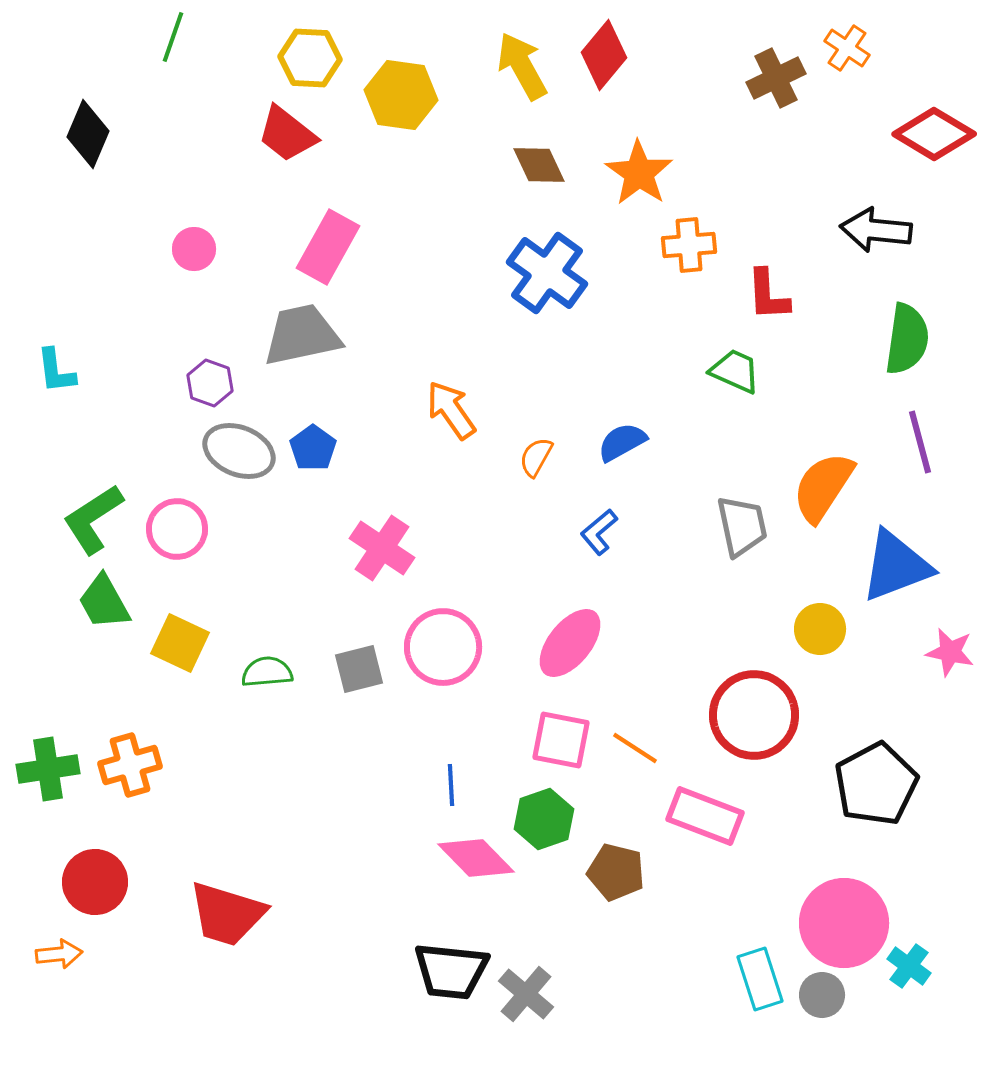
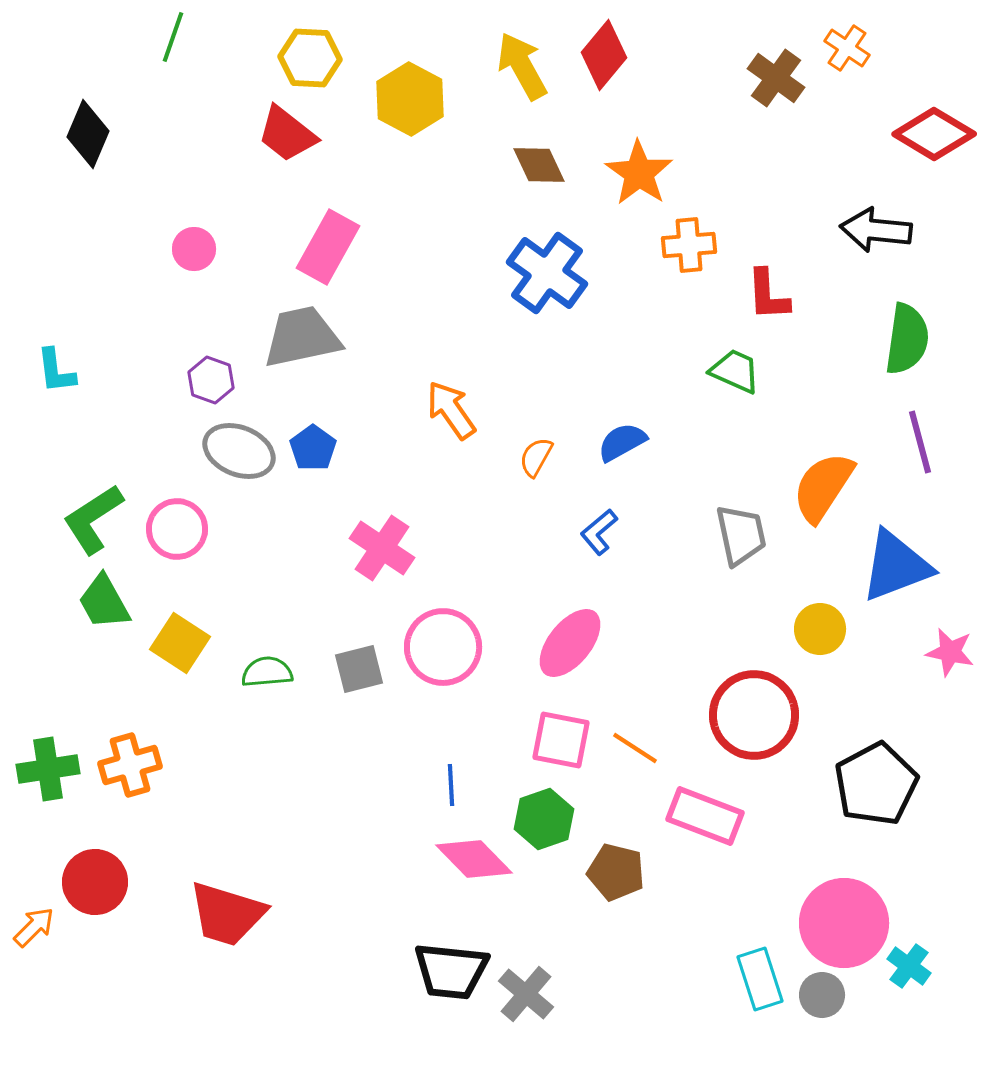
brown cross at (776, 78): rotated 28 degrees counterclockwise
yellow hexagon at (401, 95): moved 9 px right, 4 px down; rotated 20 degrees clockwise
gray trapezoid at (302, 335): moved 2 px down
purple hexagon at (210, 383): moved 1 px right, 3 px up
gray trapezoid at (742, 526): moved 1 px left, 9 px down
yellow square at (180, 643): rotated 8 degrees clockwise
pink diamond at (476, 858): moved 2 px left, 1 px down
orange arrow at (59, 954): moved 25 px left, 27 px up; rotated 39 degrees counterclockwise
